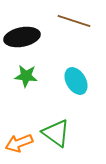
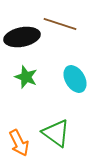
brown line: moved 14 px left, 3 px down
green star: moved 1 px down; rotated 15 degrees clockwise
cyan ellipse: moved 1 px left, 2 px up
orange arrow: rotated 96 degrees counterclockwise
